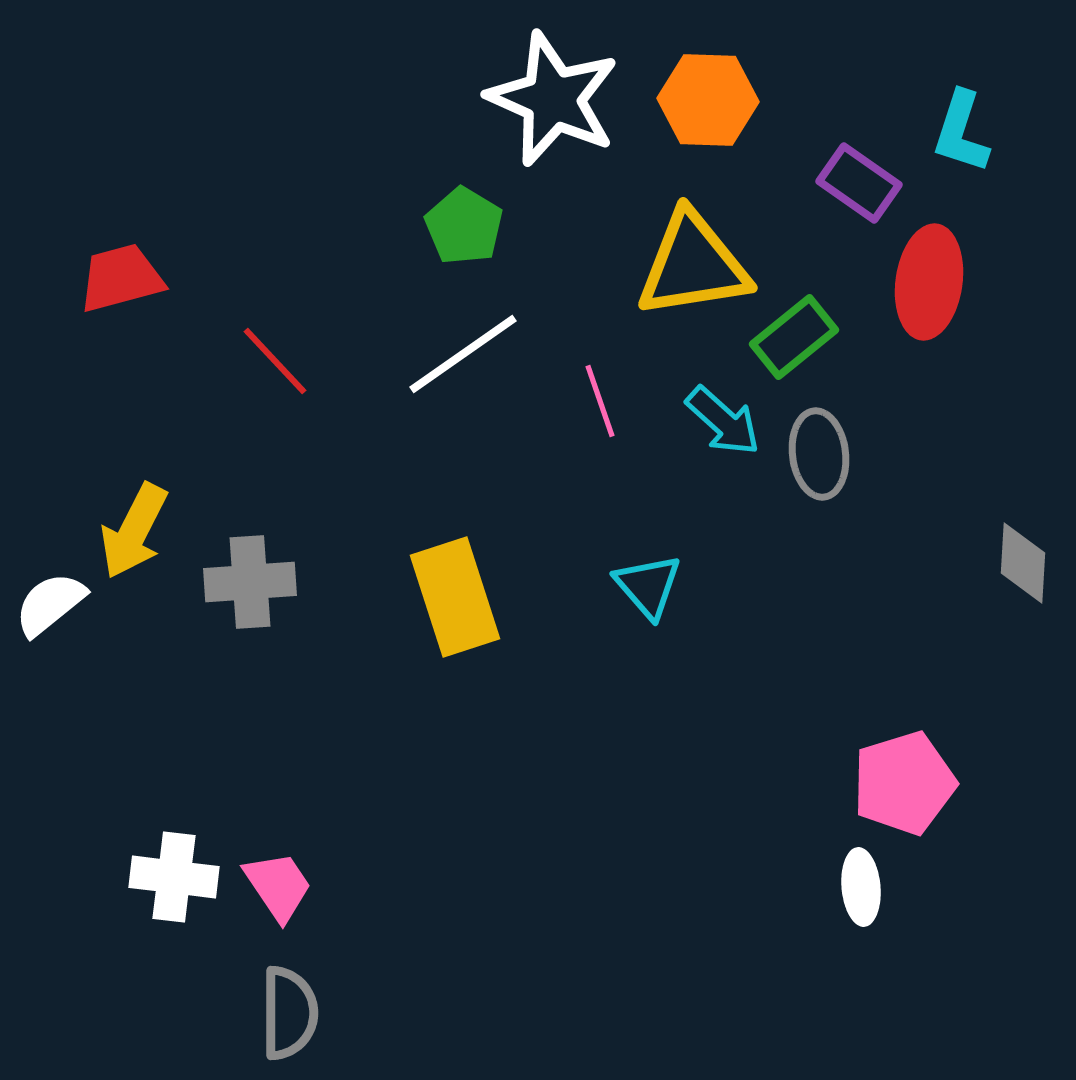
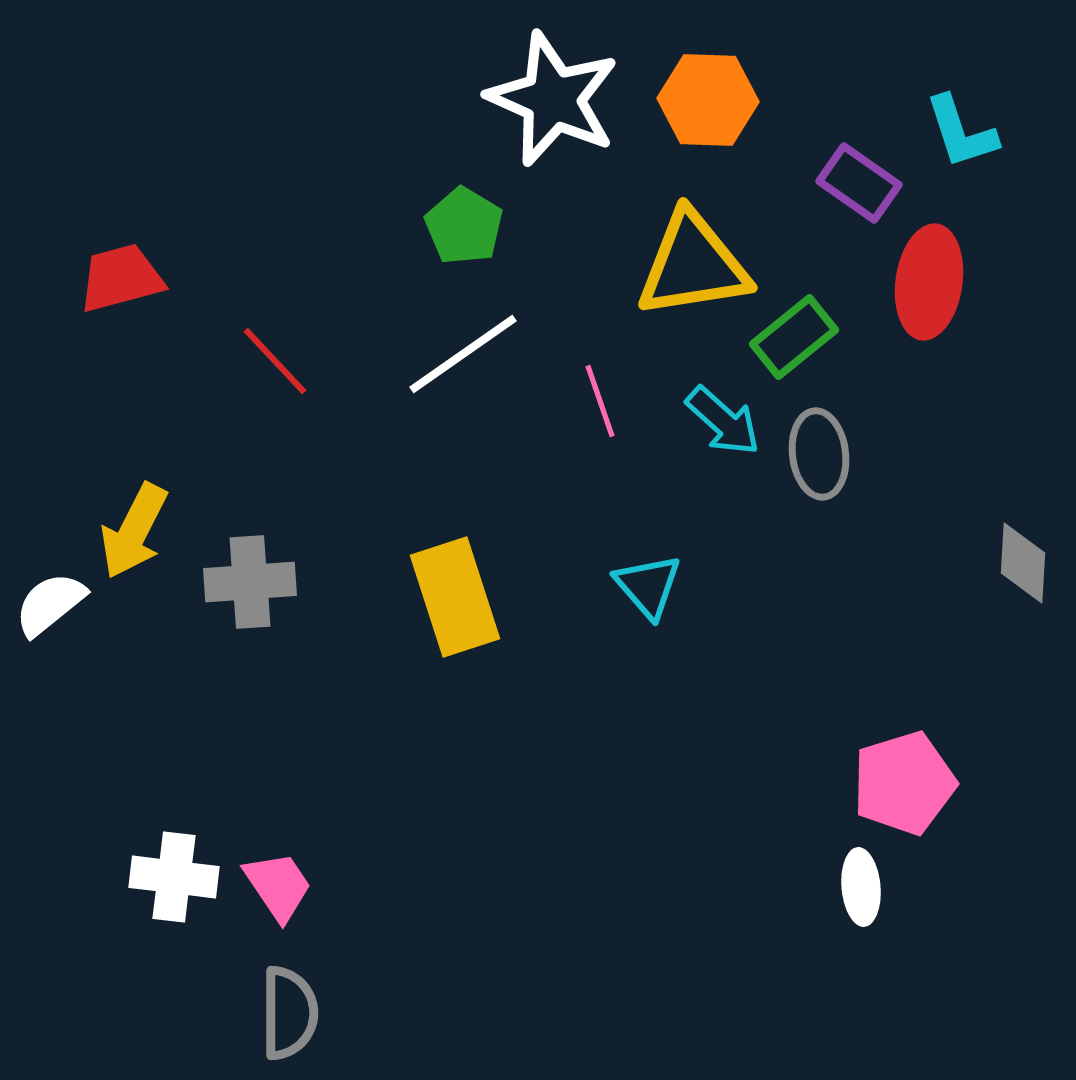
cyan L-shape: rotated 36 degrees counterclockwise
